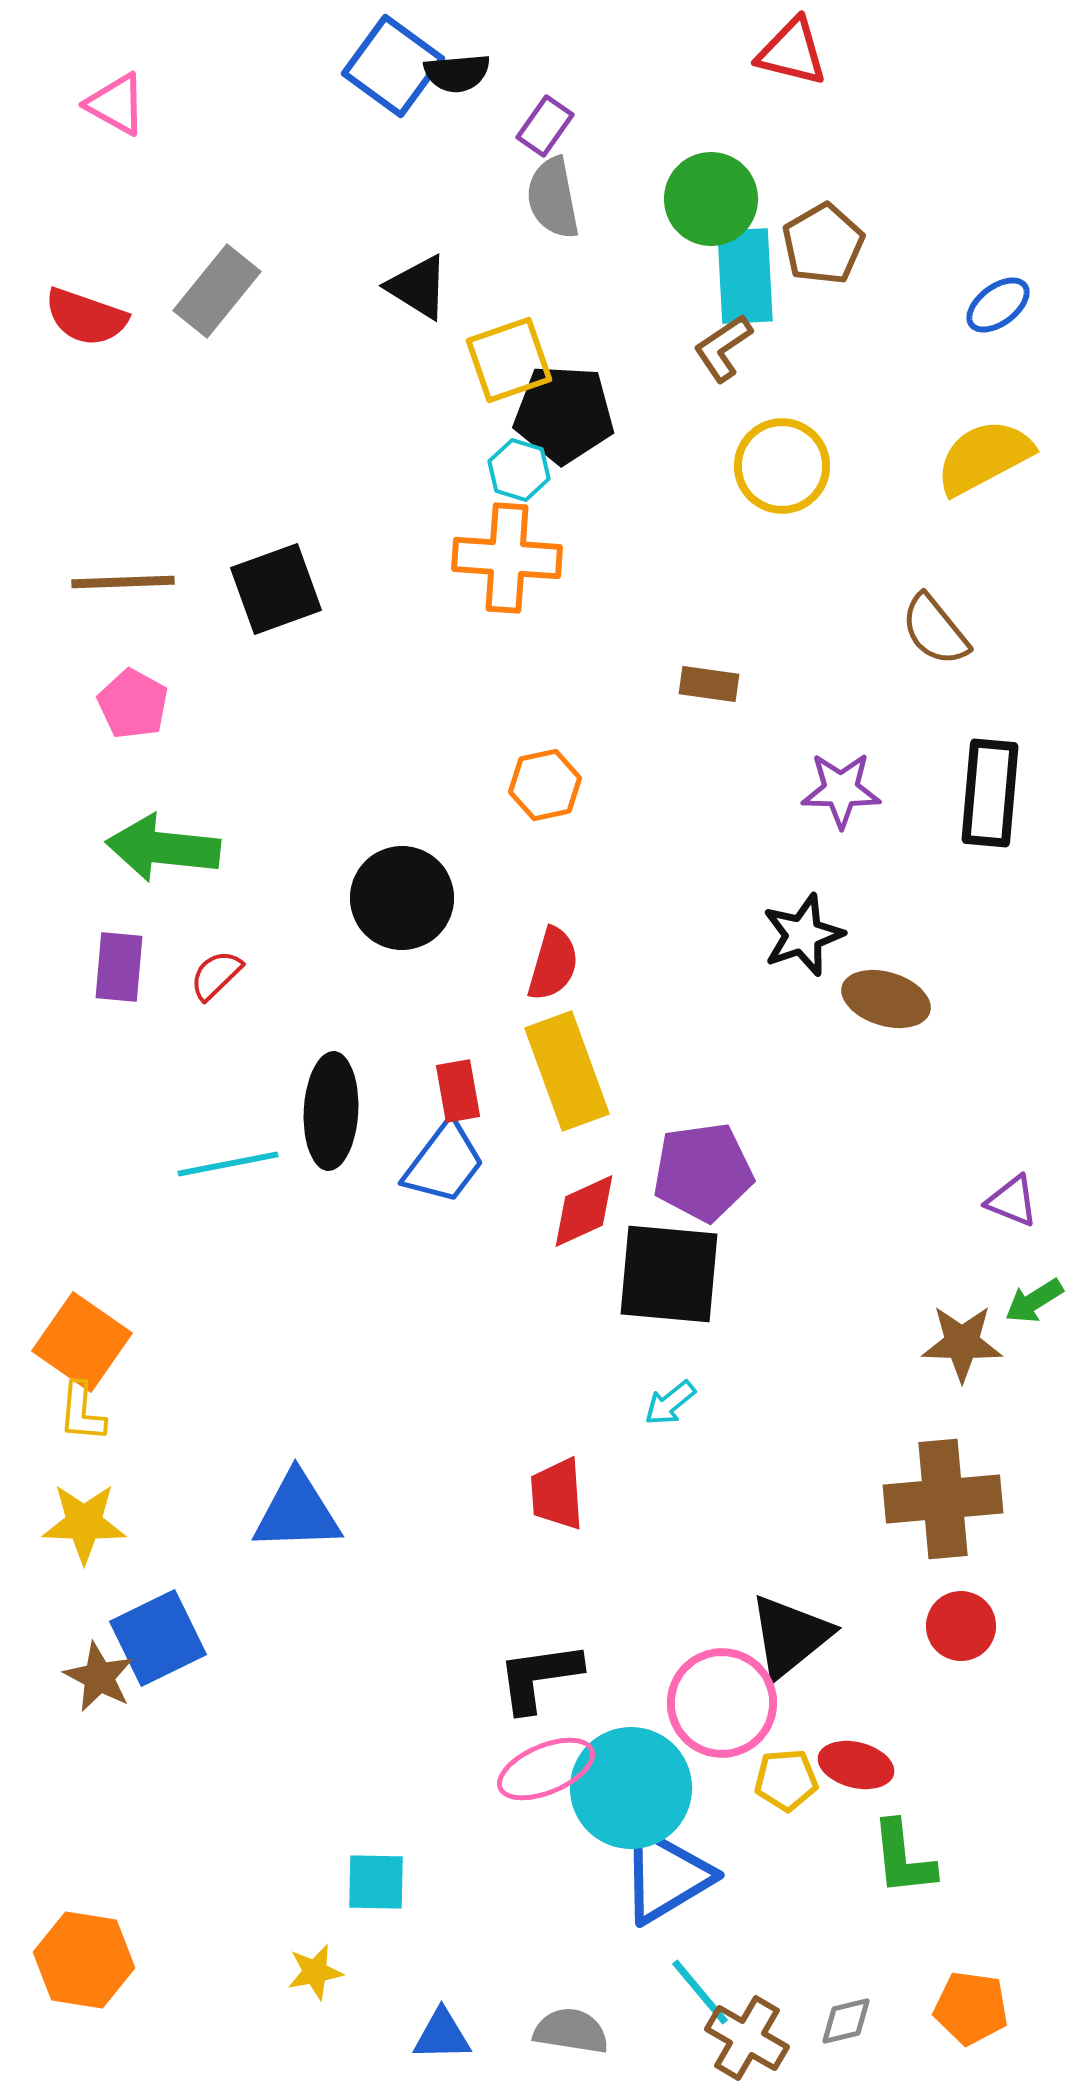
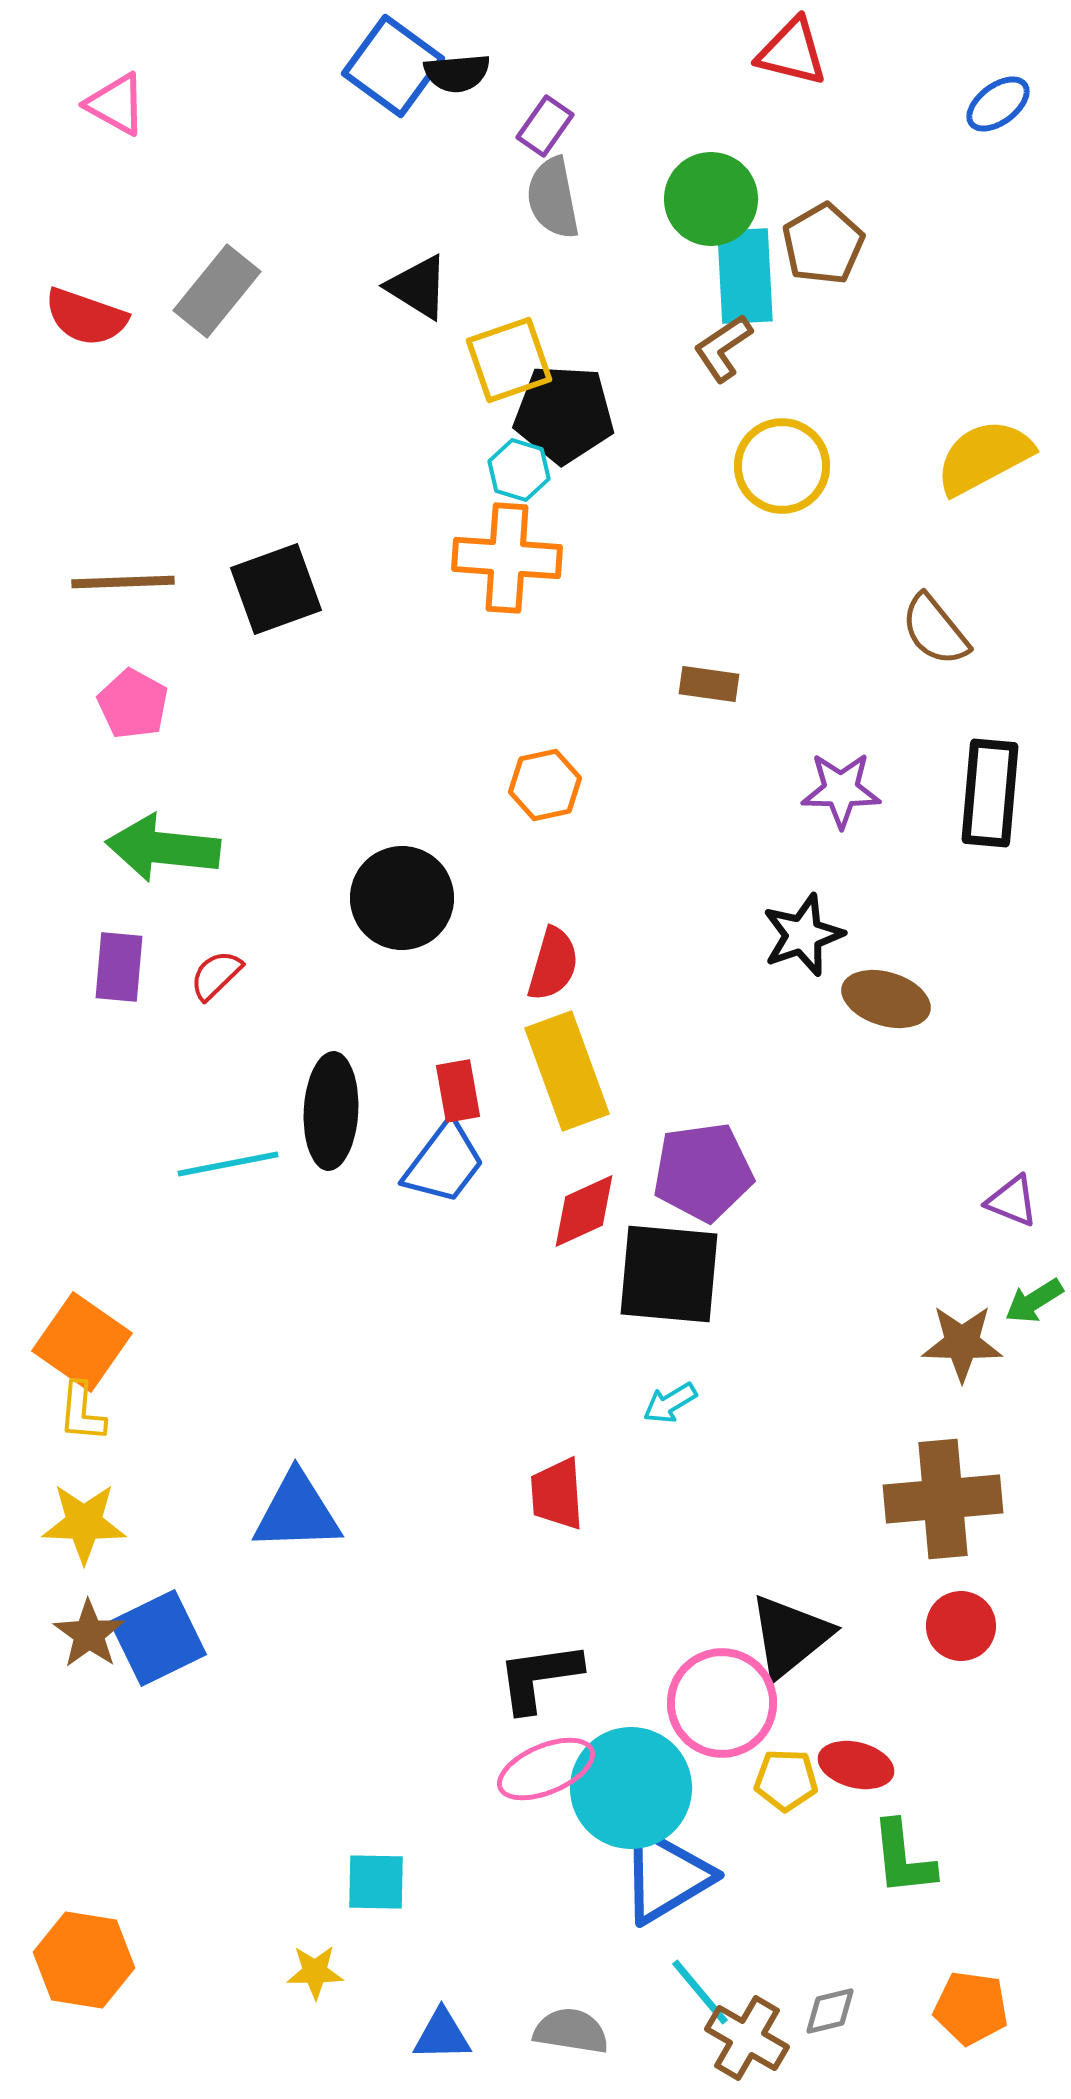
blue ellipse at (998, 305): moved 201 px up
cyan arrow at (670, 1403): rotated 8 degrees clockwise
brown star at (99, 1677): moved 10 px left, 43 px up; rotated 8 degrees clockwise
yellow pentagon at (786, 1780): rotated 6 degrees clockwise
yellow star at (315, 1972): rotated 10 degrees clockwise
gray diamond at (846, 2021): moved 16 px left, 10 px up
